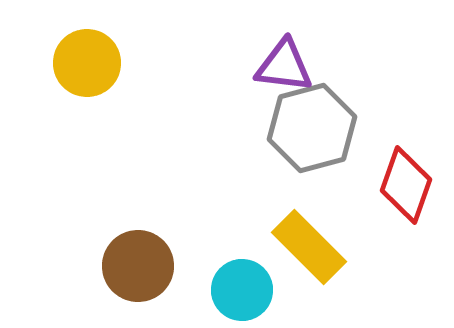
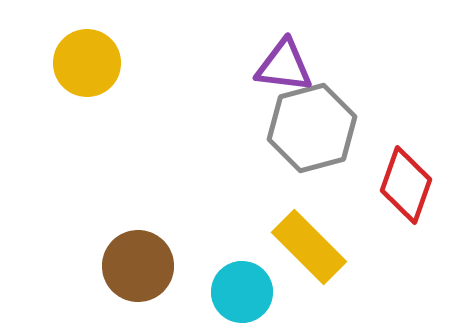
cyan circle: moved 2 px down
